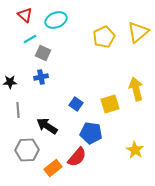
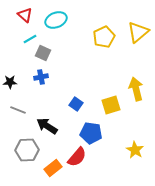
yellow square: moved 1 px right, 1 px down
gray line: rotated 63 degrees counterclockwise
